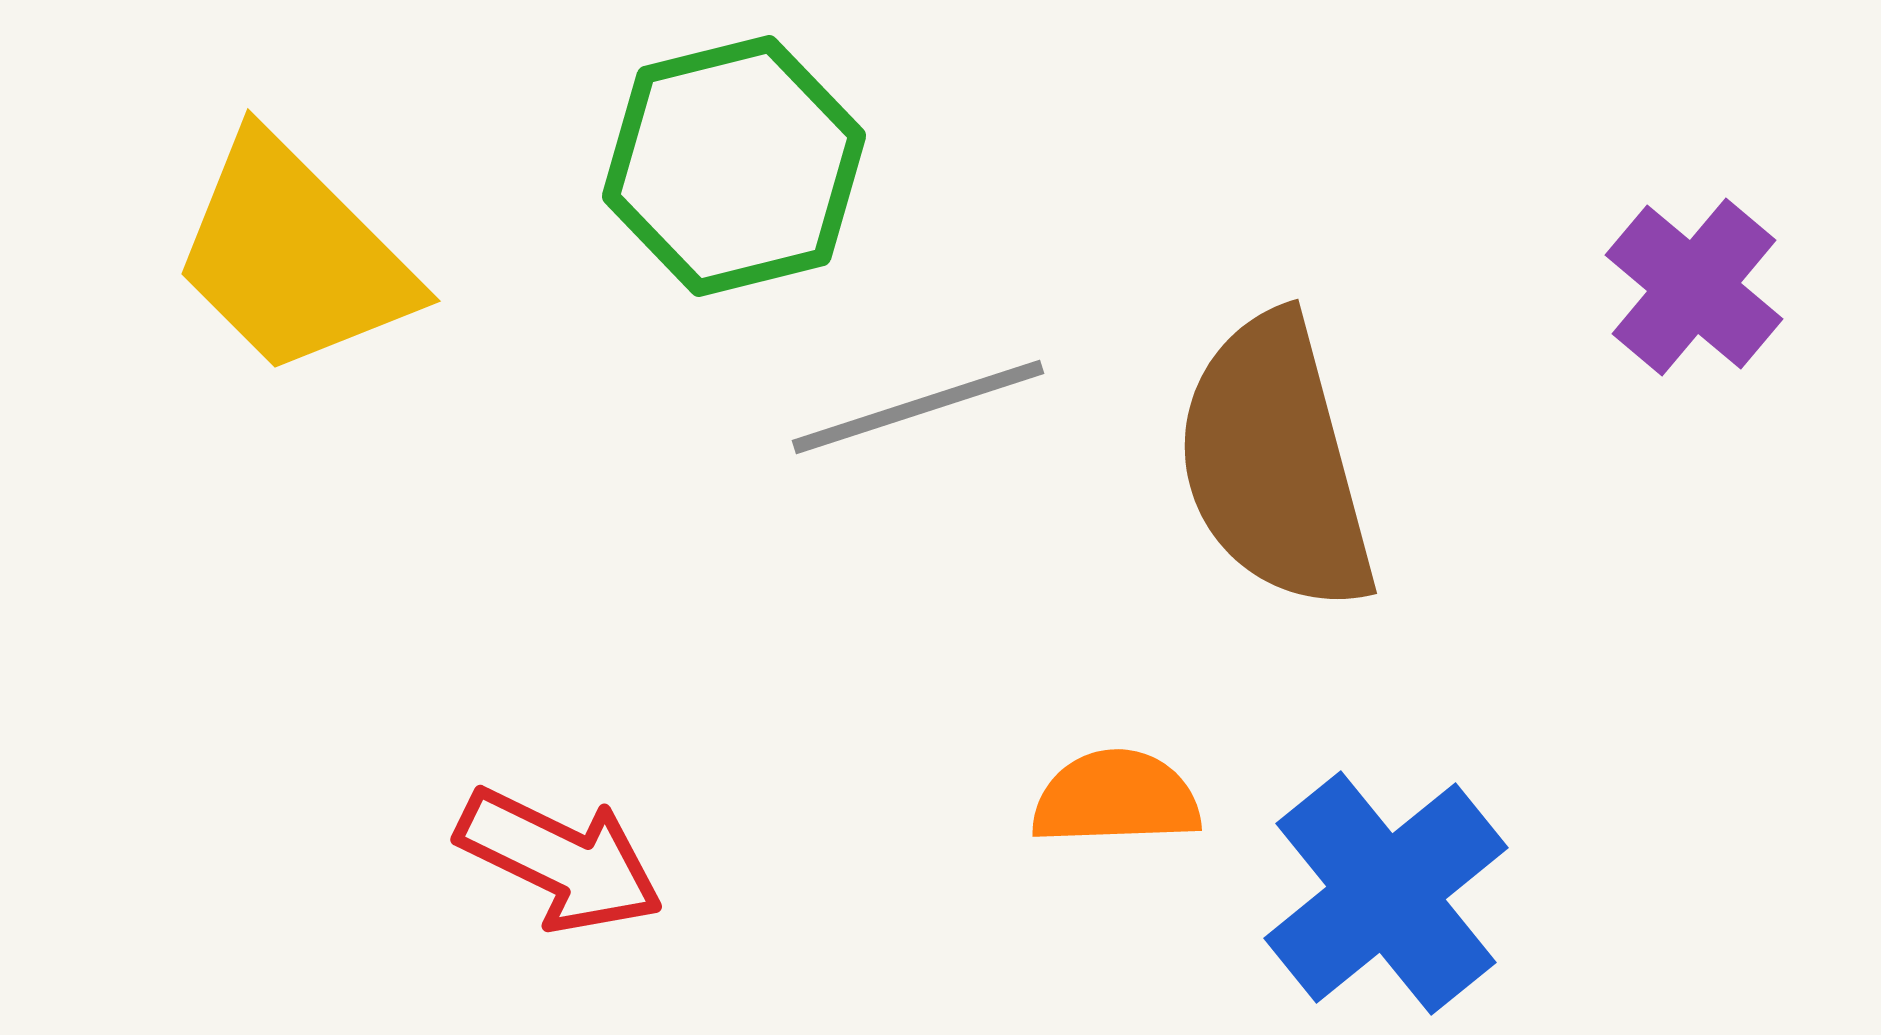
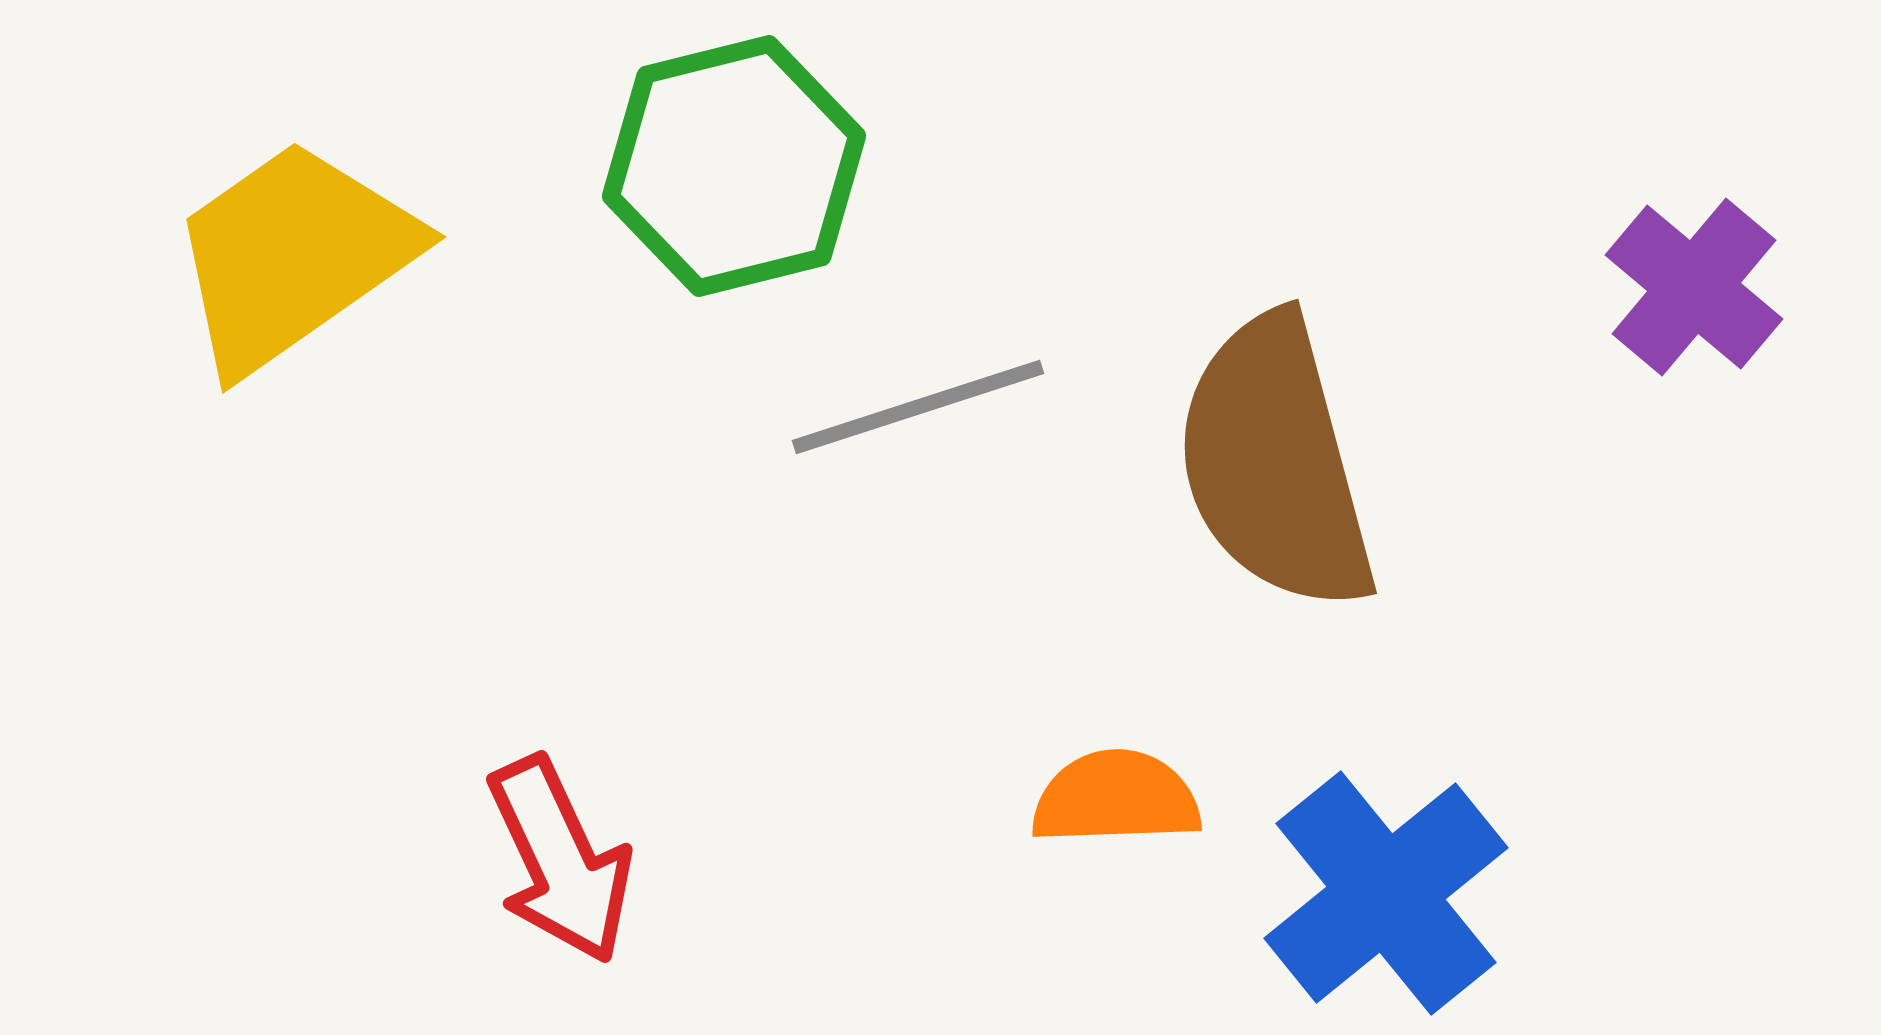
yellow trapezoid: rotated 100 degrees clockwise
red arrow: rotated 39 degrees clockwise
